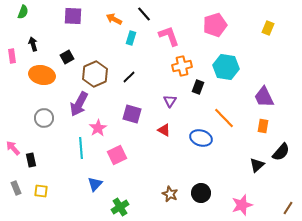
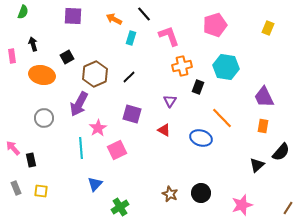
orange line at (224, 118): moved 2 px left
pink square at (117, 155): moved 5 px up
